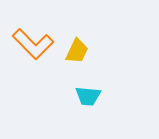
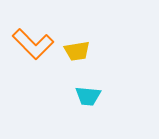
yellow trapezoid: rotated 56 degrees clockwise
